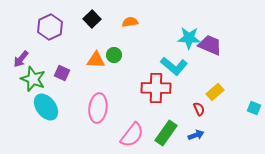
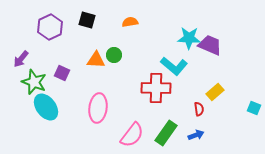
black square: moved 5 px left, 1 px down; rotated 30 degrees counterclockwise
green star: moved 1 px right, 3 px down
red semicircle: rotated 16 degrees clockwise
